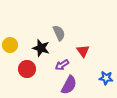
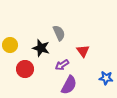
red circle: moved 2 px left
